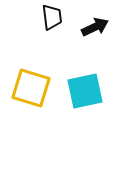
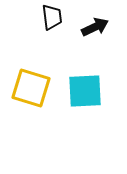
cyan square: rotated 9 degrees clockwise
